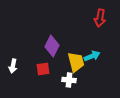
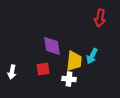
purple diamond: rotated 35 degrees counterclockwise
cyan arrow: rotated 140 degrees clockwise
yellow trapezoid: moved 2 px left, 1 px up; rotated 20 degrees clockwise
white arrow: moved 1 px left, 6 px down
white cross: moved 1 px up
